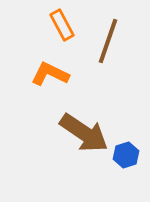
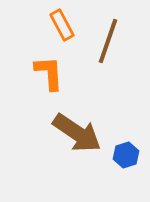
orange L-shape: moved 1 px left, 1 px up; rotated 60 degrees clockwise
brown arrow: moved 7 px left
